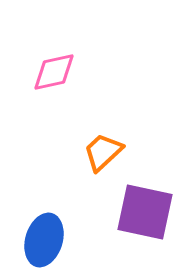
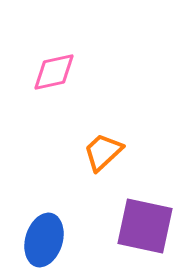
purple square: moved 14 px down
